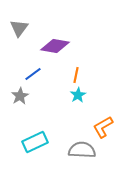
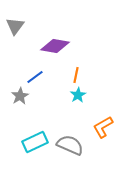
gray triangle: moved 4 px left, 2 px up
blue line: moved 2 px right, 3 px down
gray semicircle: moved 12 px left, 5 px up; rotated 20 degrees clockwise
